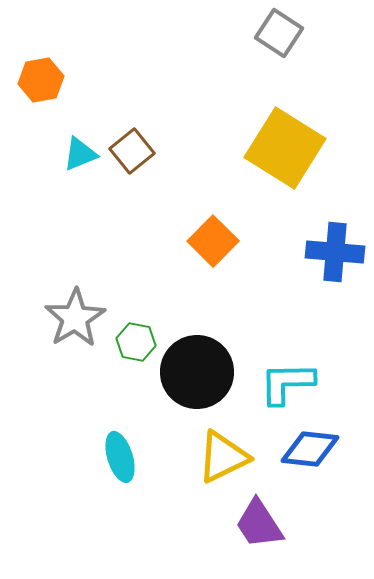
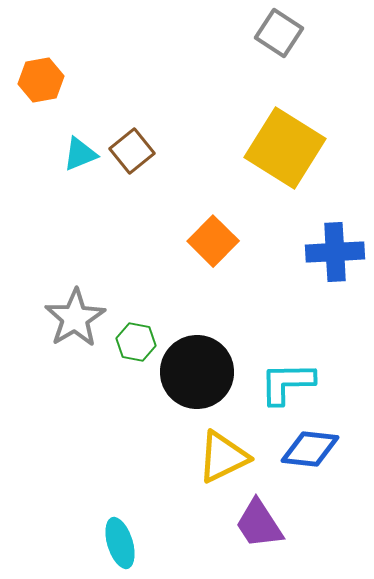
blue cross: rotated 8 degrees counterclockwise
cyan ellipse: moved 86 px down
